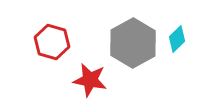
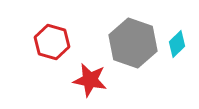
cyan diamond: moved 5 px down
gray hexagon: rotated 12 degrees counterclockwise
